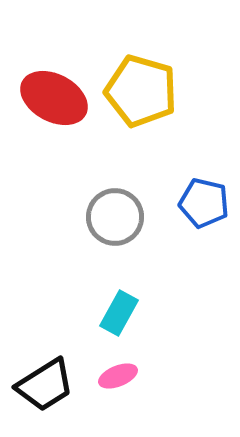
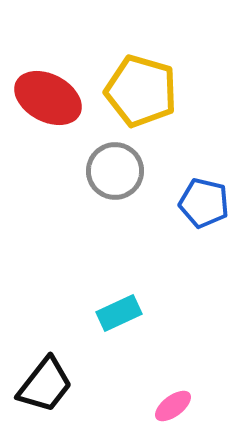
red ellipse: moved 6 px left
gray circle: moved 46 px up
cyan rectangle: rotated 36 degrees clockwise
pink ellipse: moved 55 px right, 30 px down; rotated 15 degrees counterclockwise
black trapezoid: rotated 20 degrees counterclockwise
